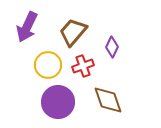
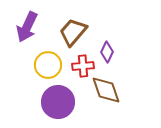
purple diamond: moved 5 px left, 5 px down
red cross: rotated 15 degrees clockwise
brown diamond: moved 2 px left, 10 px up
